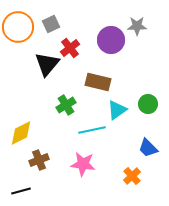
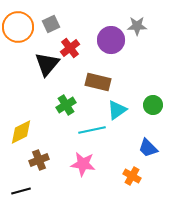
green circle: moved 5 px right, 1 px down
yellow diamond: moved 1 px up
orange cross: rotated 18 degrees counterclockwise
